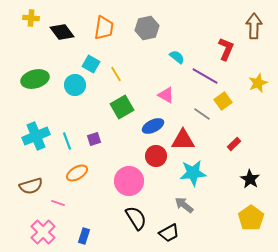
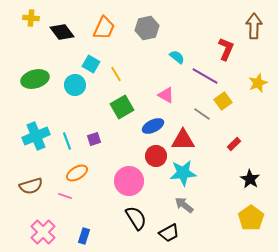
orange trapezoid: rotated 15 degrees clockwise
cyan star: moved 10 px left
pink line: moved 7 px right, 7 px up
